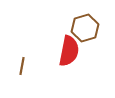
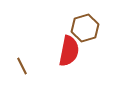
brown line: rotated 36 degrees counterclockwise
